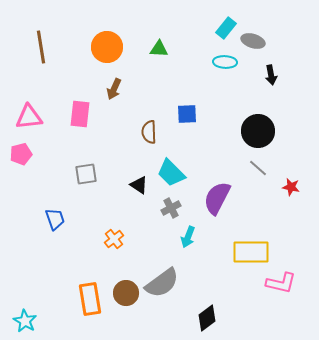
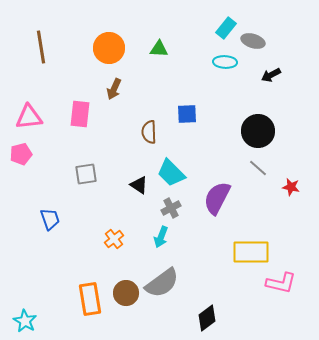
orange circle: moved 2 px right, 1 px down
black arrow: rotated 72 degrees clockwise
blue trapezoid: moved 5 px left
cyan arrow: moved 27 px left
